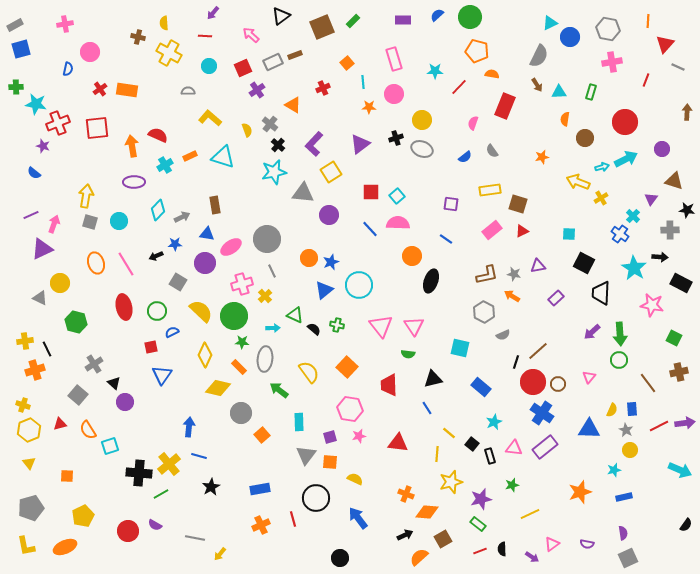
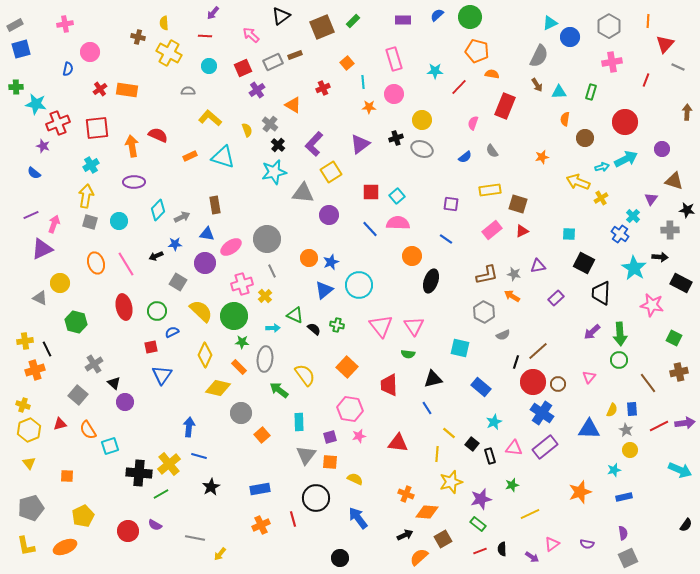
gray hexagon at (608, 29): moved 1 px right, 3 px up; rotated 20 degrees clockwise
cyan cross at (165, 165): moved 74 px left
yellow semicircle at (309, 372): moved 4 px left, 3 px down
